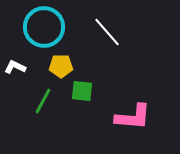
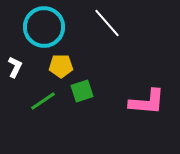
white line: moved 9 px up
white L-shape: rotated 90 degrees clockwise
green square: rotated 25 degrees counterclockwise
green line: rotated 28 degrees clockwise
pink L-shape: moved 14 px right, 15 px up
